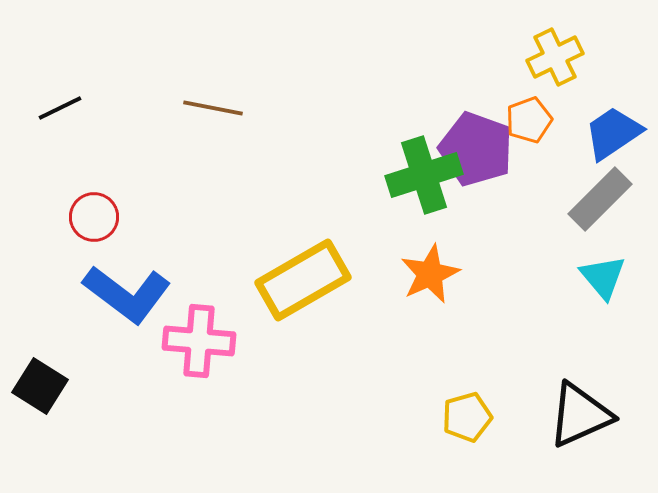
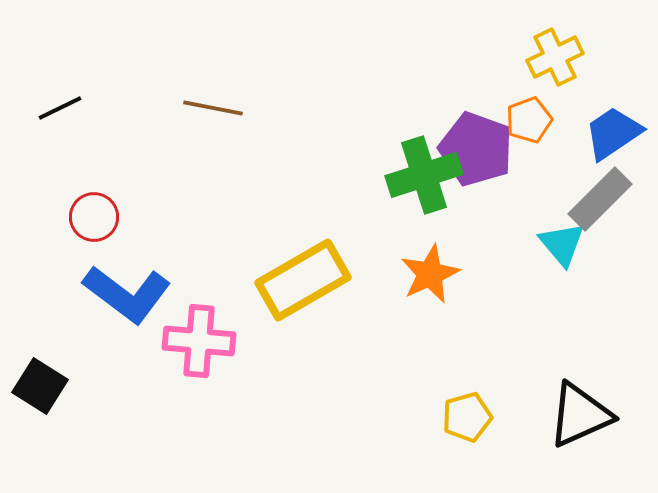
cyan triangle: moved 41 px left, 33 px up
